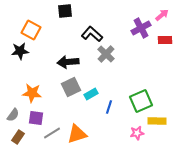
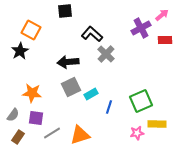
black star: rotated 24 degrees counterclockwise
yellow rectangle: moved 3 px down
orange triangle: moved 3 px right, 1 px down
